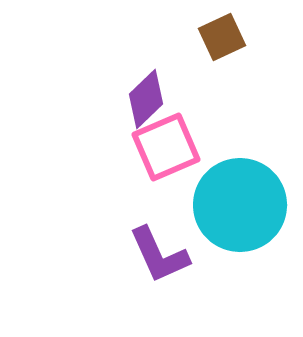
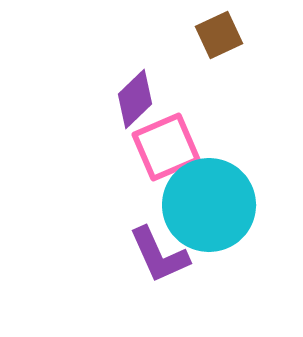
brown square: moved 3 px left, 2 px up
purple diamond: moved 11 px left
cyan circle: moved 31 px left
